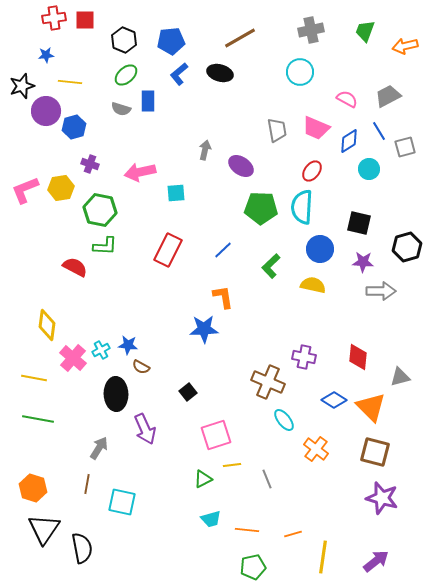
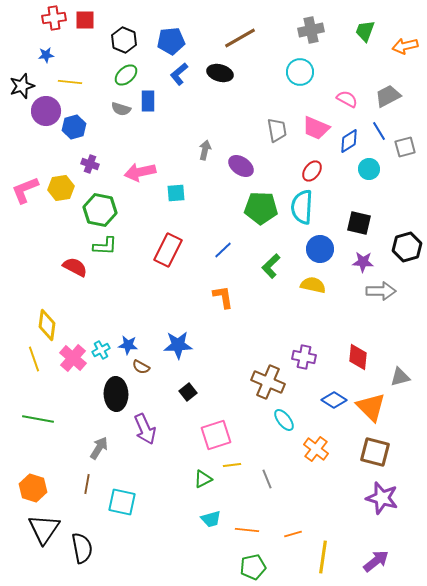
blue star at (204, 329): moved 26 px left, 16 px down
yellow line at (34, 378): moved 19 px up; rotated 60 degrees clockwise
